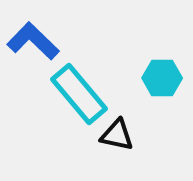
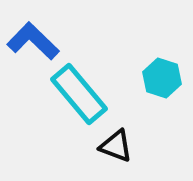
cyan hexagon: rotated 18 degrees clockwise
black triangle: moved 1 px left, 11 px down; rotated 9 degrees clockwise
